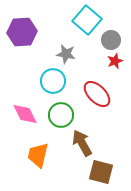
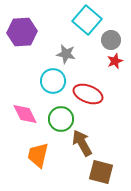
red ellipse: moved 9 px left; rotated 24 degrees counterclockwise
green circle: moved 4 px down
